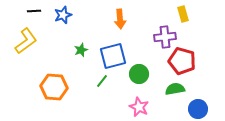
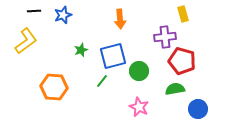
green circle: moved 3 px up
